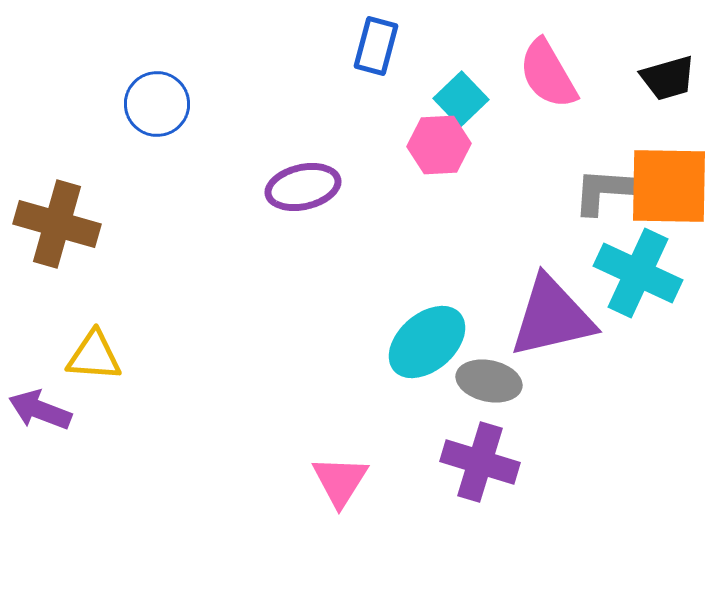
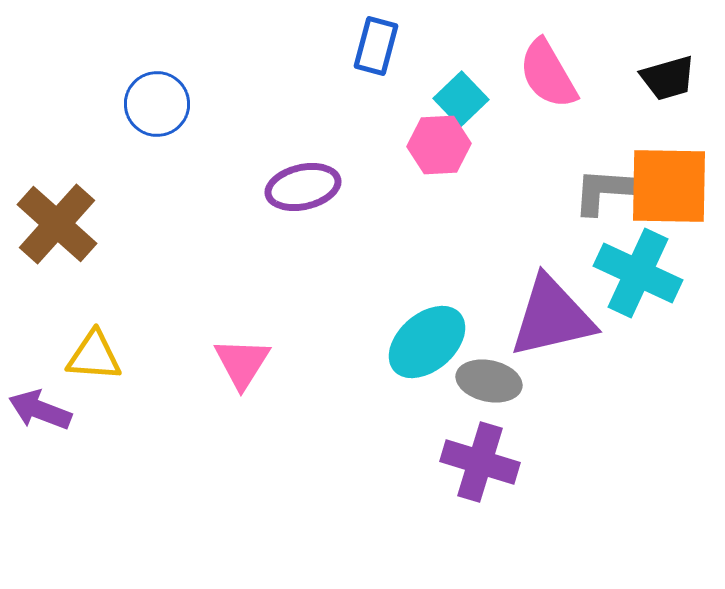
brown cross: rotated 26 degrees clockwise
pink triangle: moved 98 px left, 118 px up
